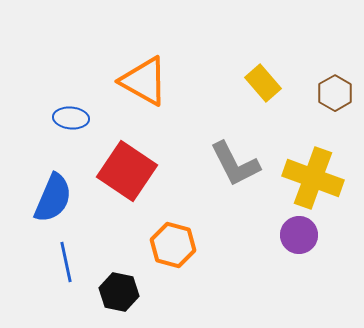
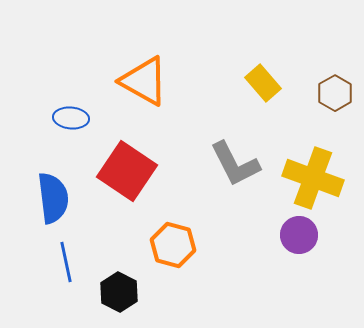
blue semicircle: rotated 30 degrees counterclockwise
black hexagon: rotated 15 degrees clockwise
